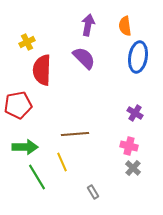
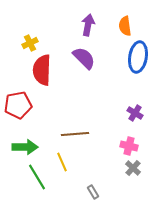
yellow cross: moved 3 px right, 1 px down
